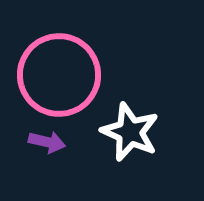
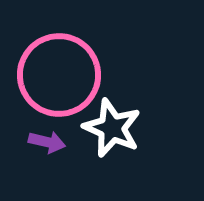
white star: moved 18 px left, 4 px up
